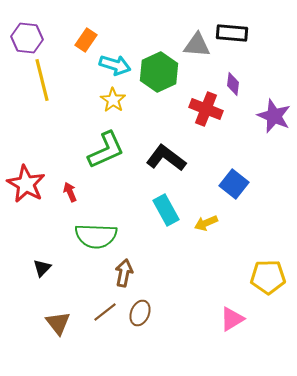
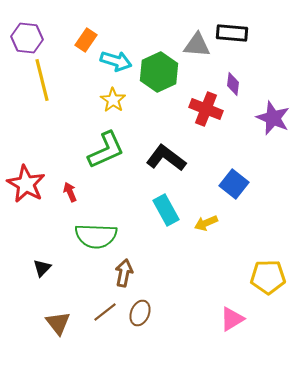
cyan arrow: moved 1 px right, 4 px up
purple star: moved 1 px left, 2 px down
